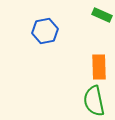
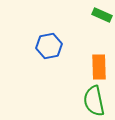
blue hexagon: moved 4 px right, 15 px down
